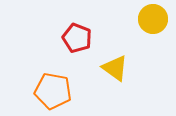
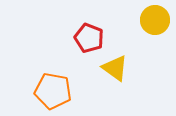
yellow circle: moved 2 px right, 1 px down
red pentagon: moved 12 px right
